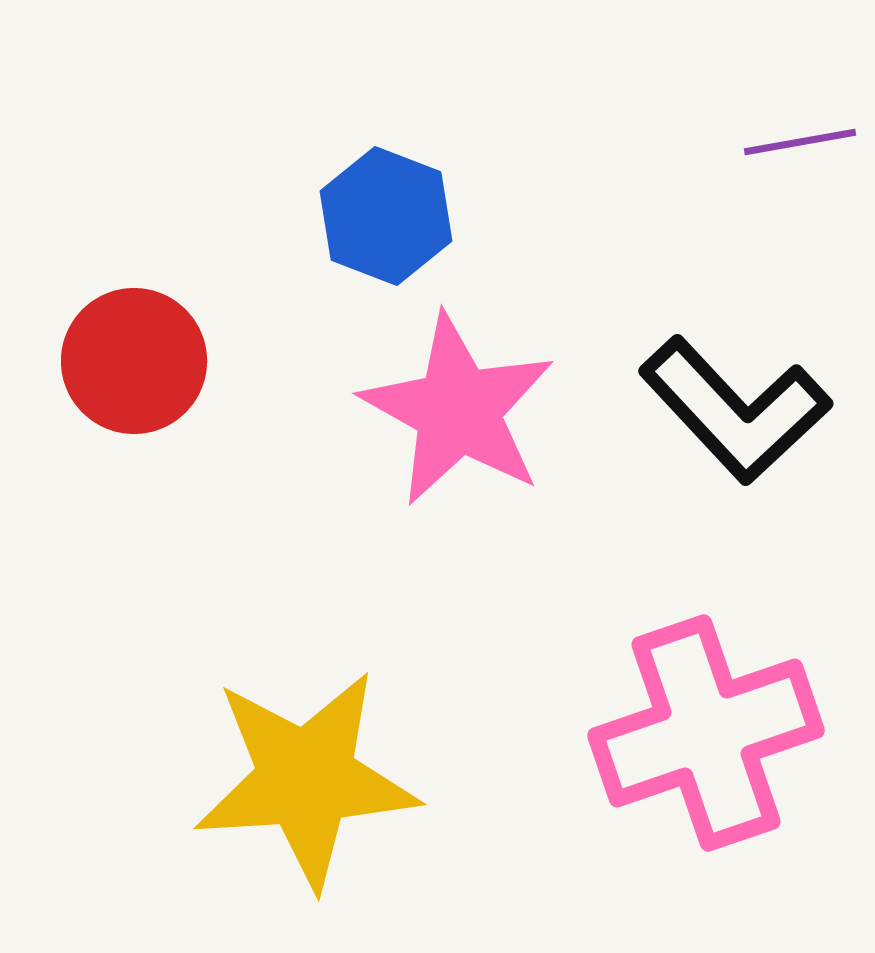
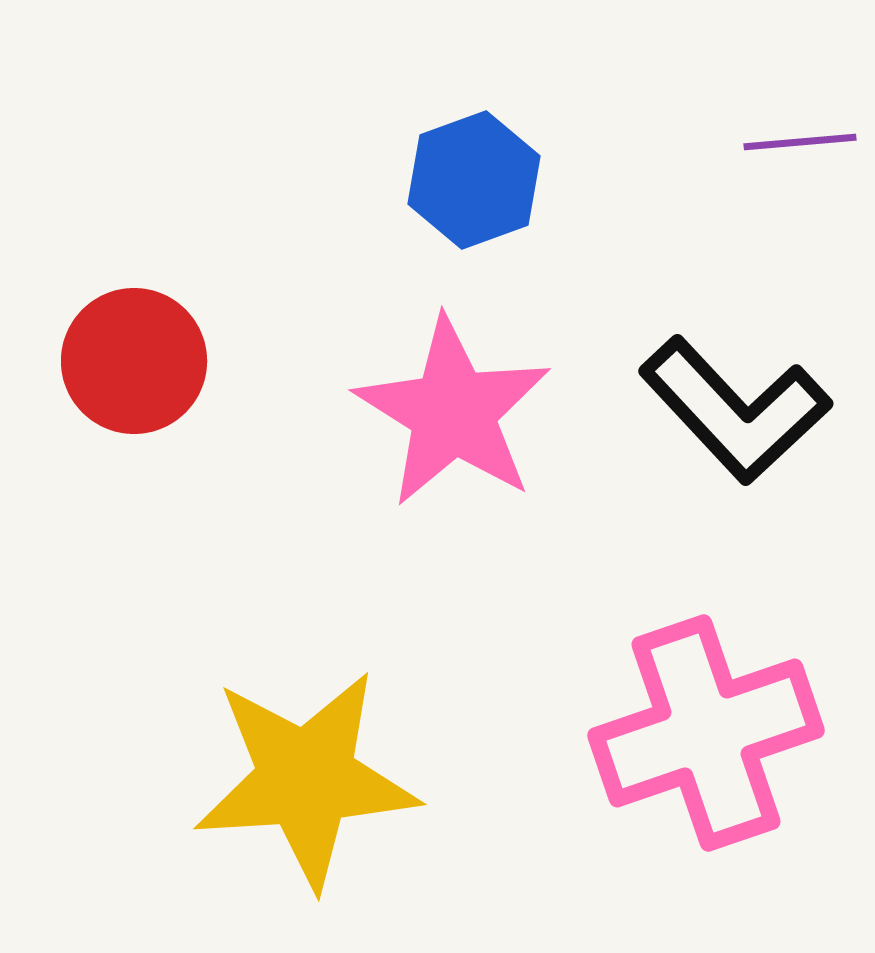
purple line: rotated 5 degrees clockwise
blue hexagon: moved 88 px right, 36 px up; rotated 19 degrees clockwise
pink star: moved 5 px left, 2 px down; rotated 3 degrees clockwise
